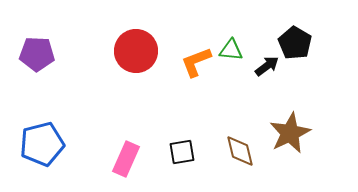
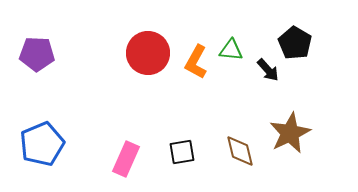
red circle: moved 12 px right, 2 px down
orange L-shape: rotated 40 degrees counterclockwise
black arrow: moved 1 px right, 4 px down; rotated 85 degrees clockwise
blue pentagon: rotated 9 degrees counterclockwise
